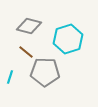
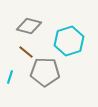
cyan hexagon: moved 1 px right, 2 px down
